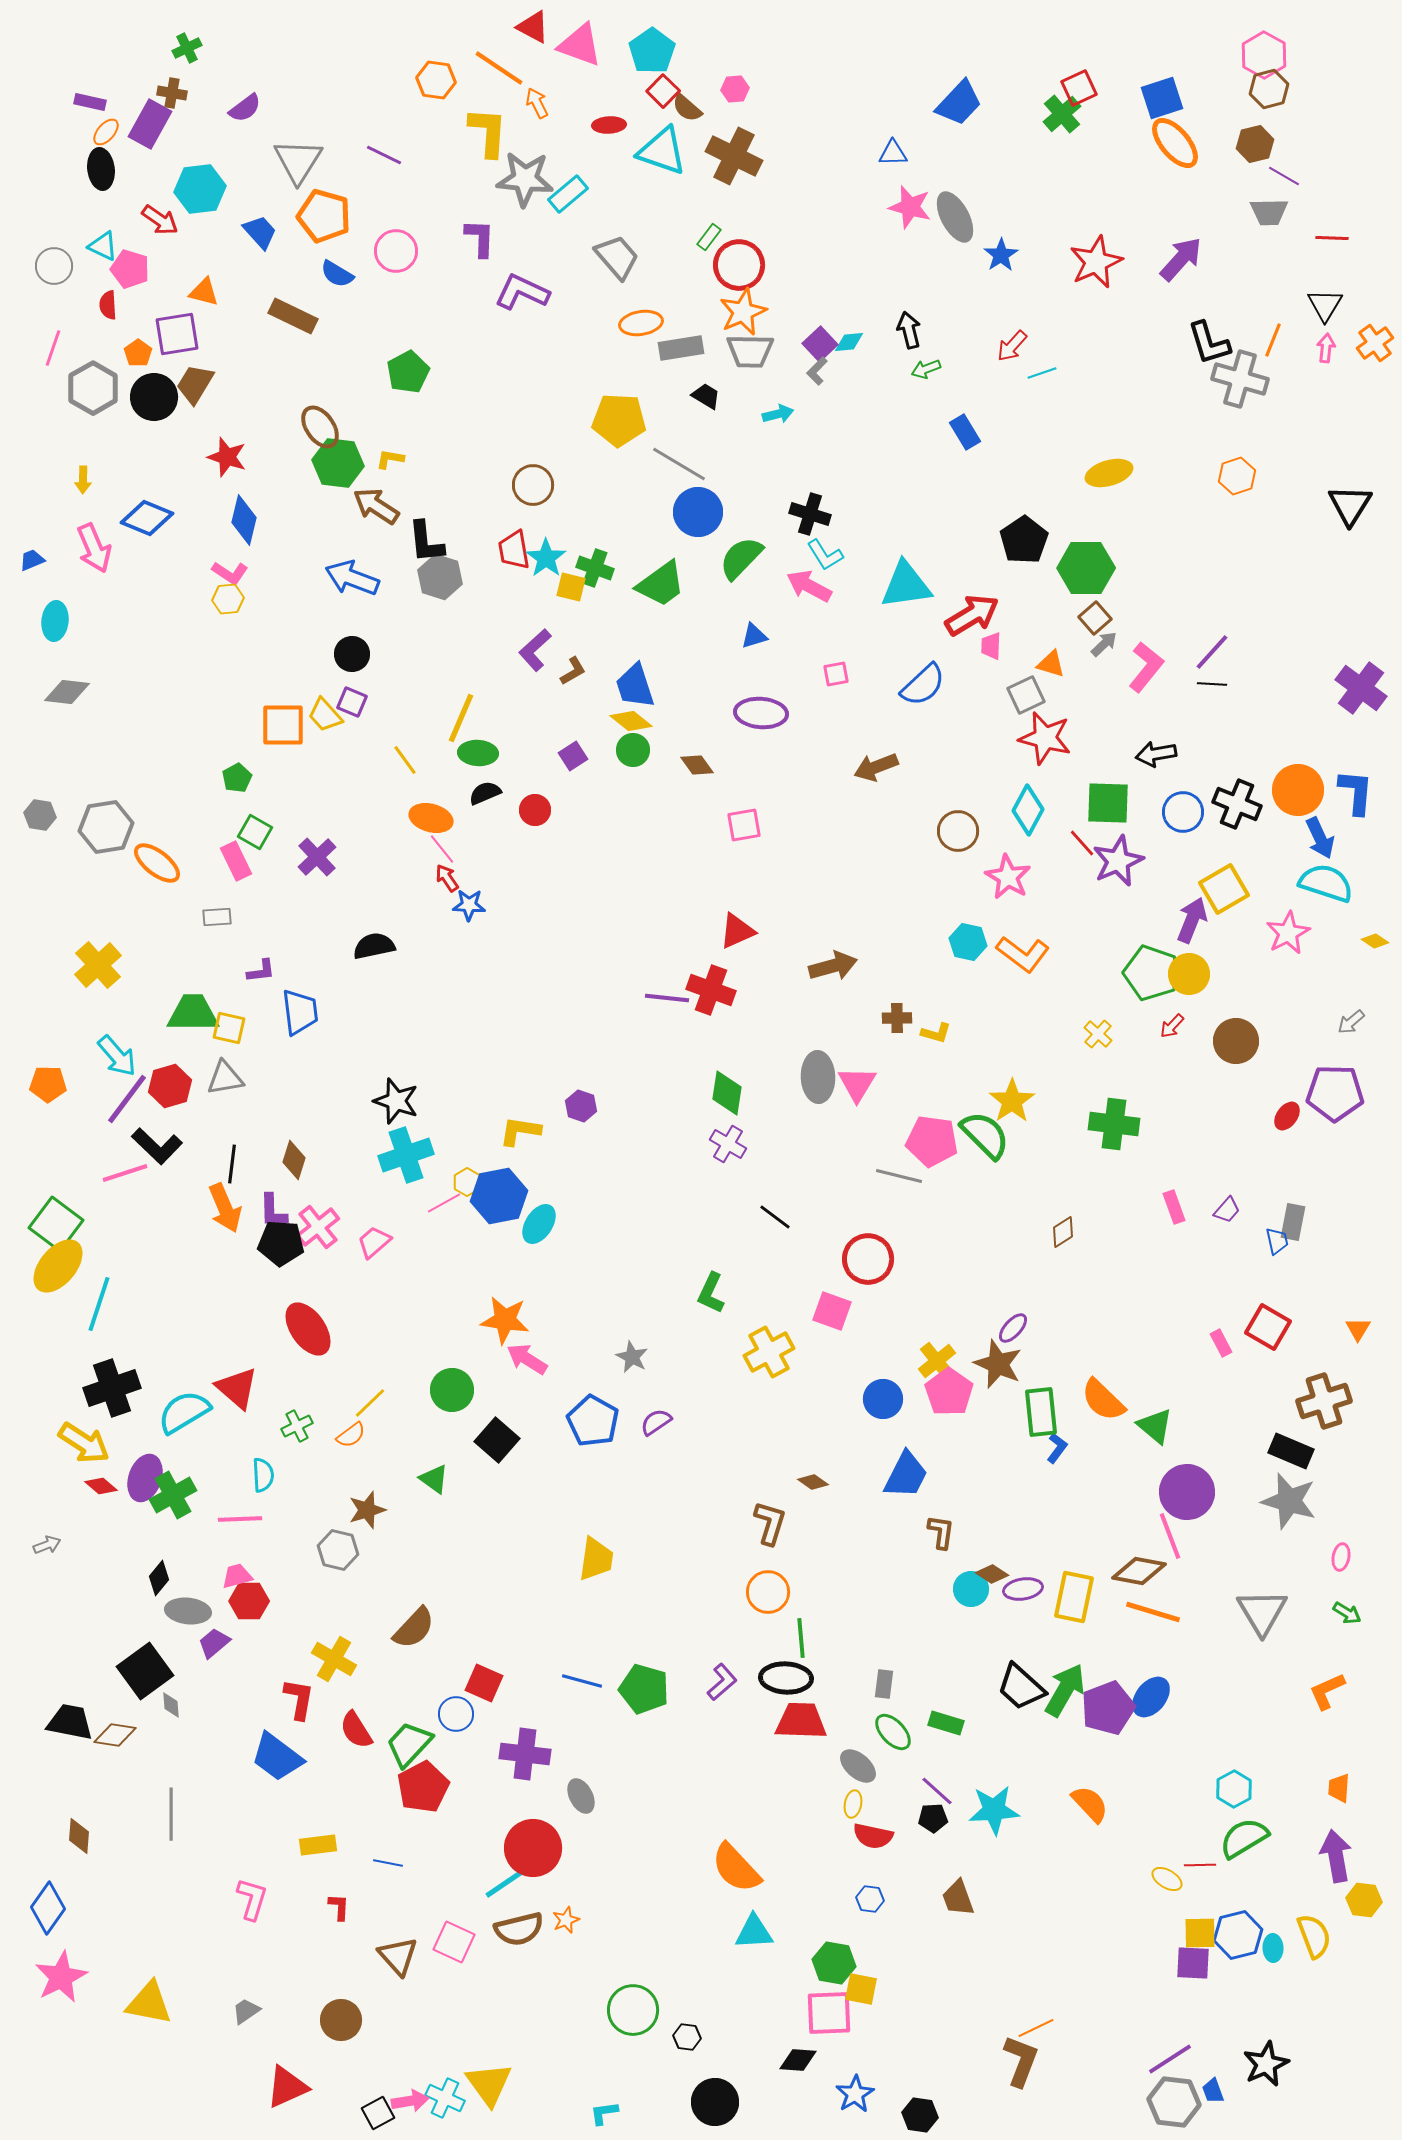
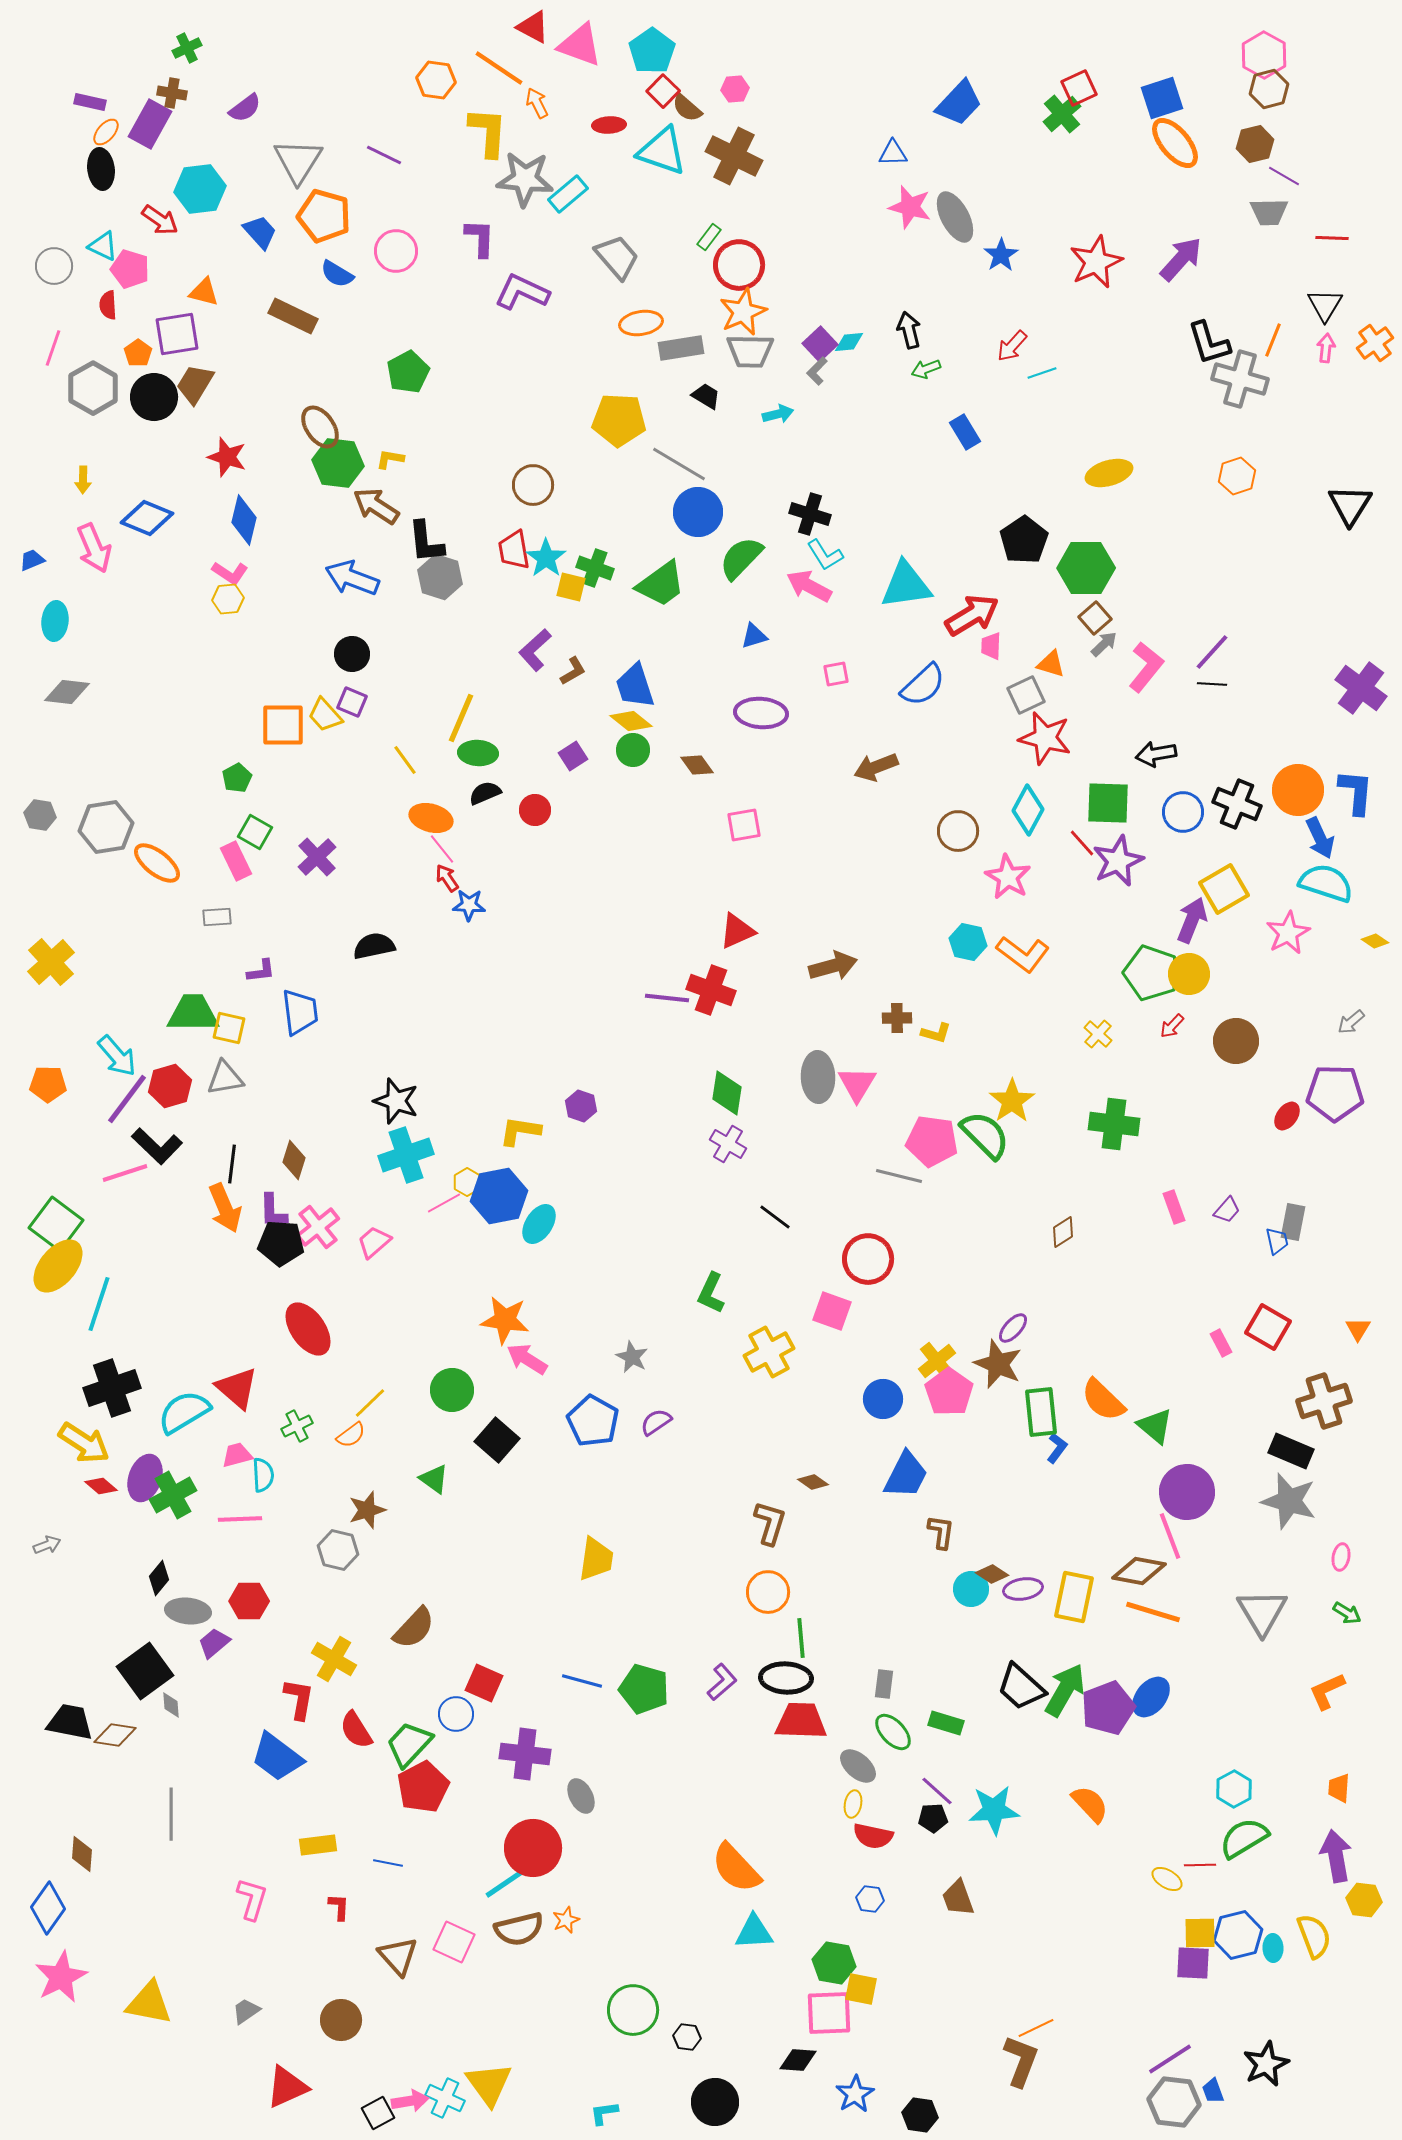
yellow cross at (98, 965): moved 47 px left, 3 px up
pink trapezoid at (237, 1576): moved 121 px up
brown diamond at (79, 1836): moved 3 px right, 18 px down
